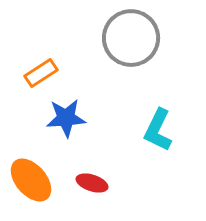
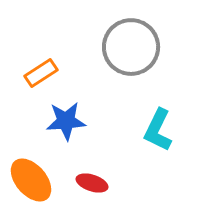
gray circle: moved 9 px down
blue star: moved 3 px down
